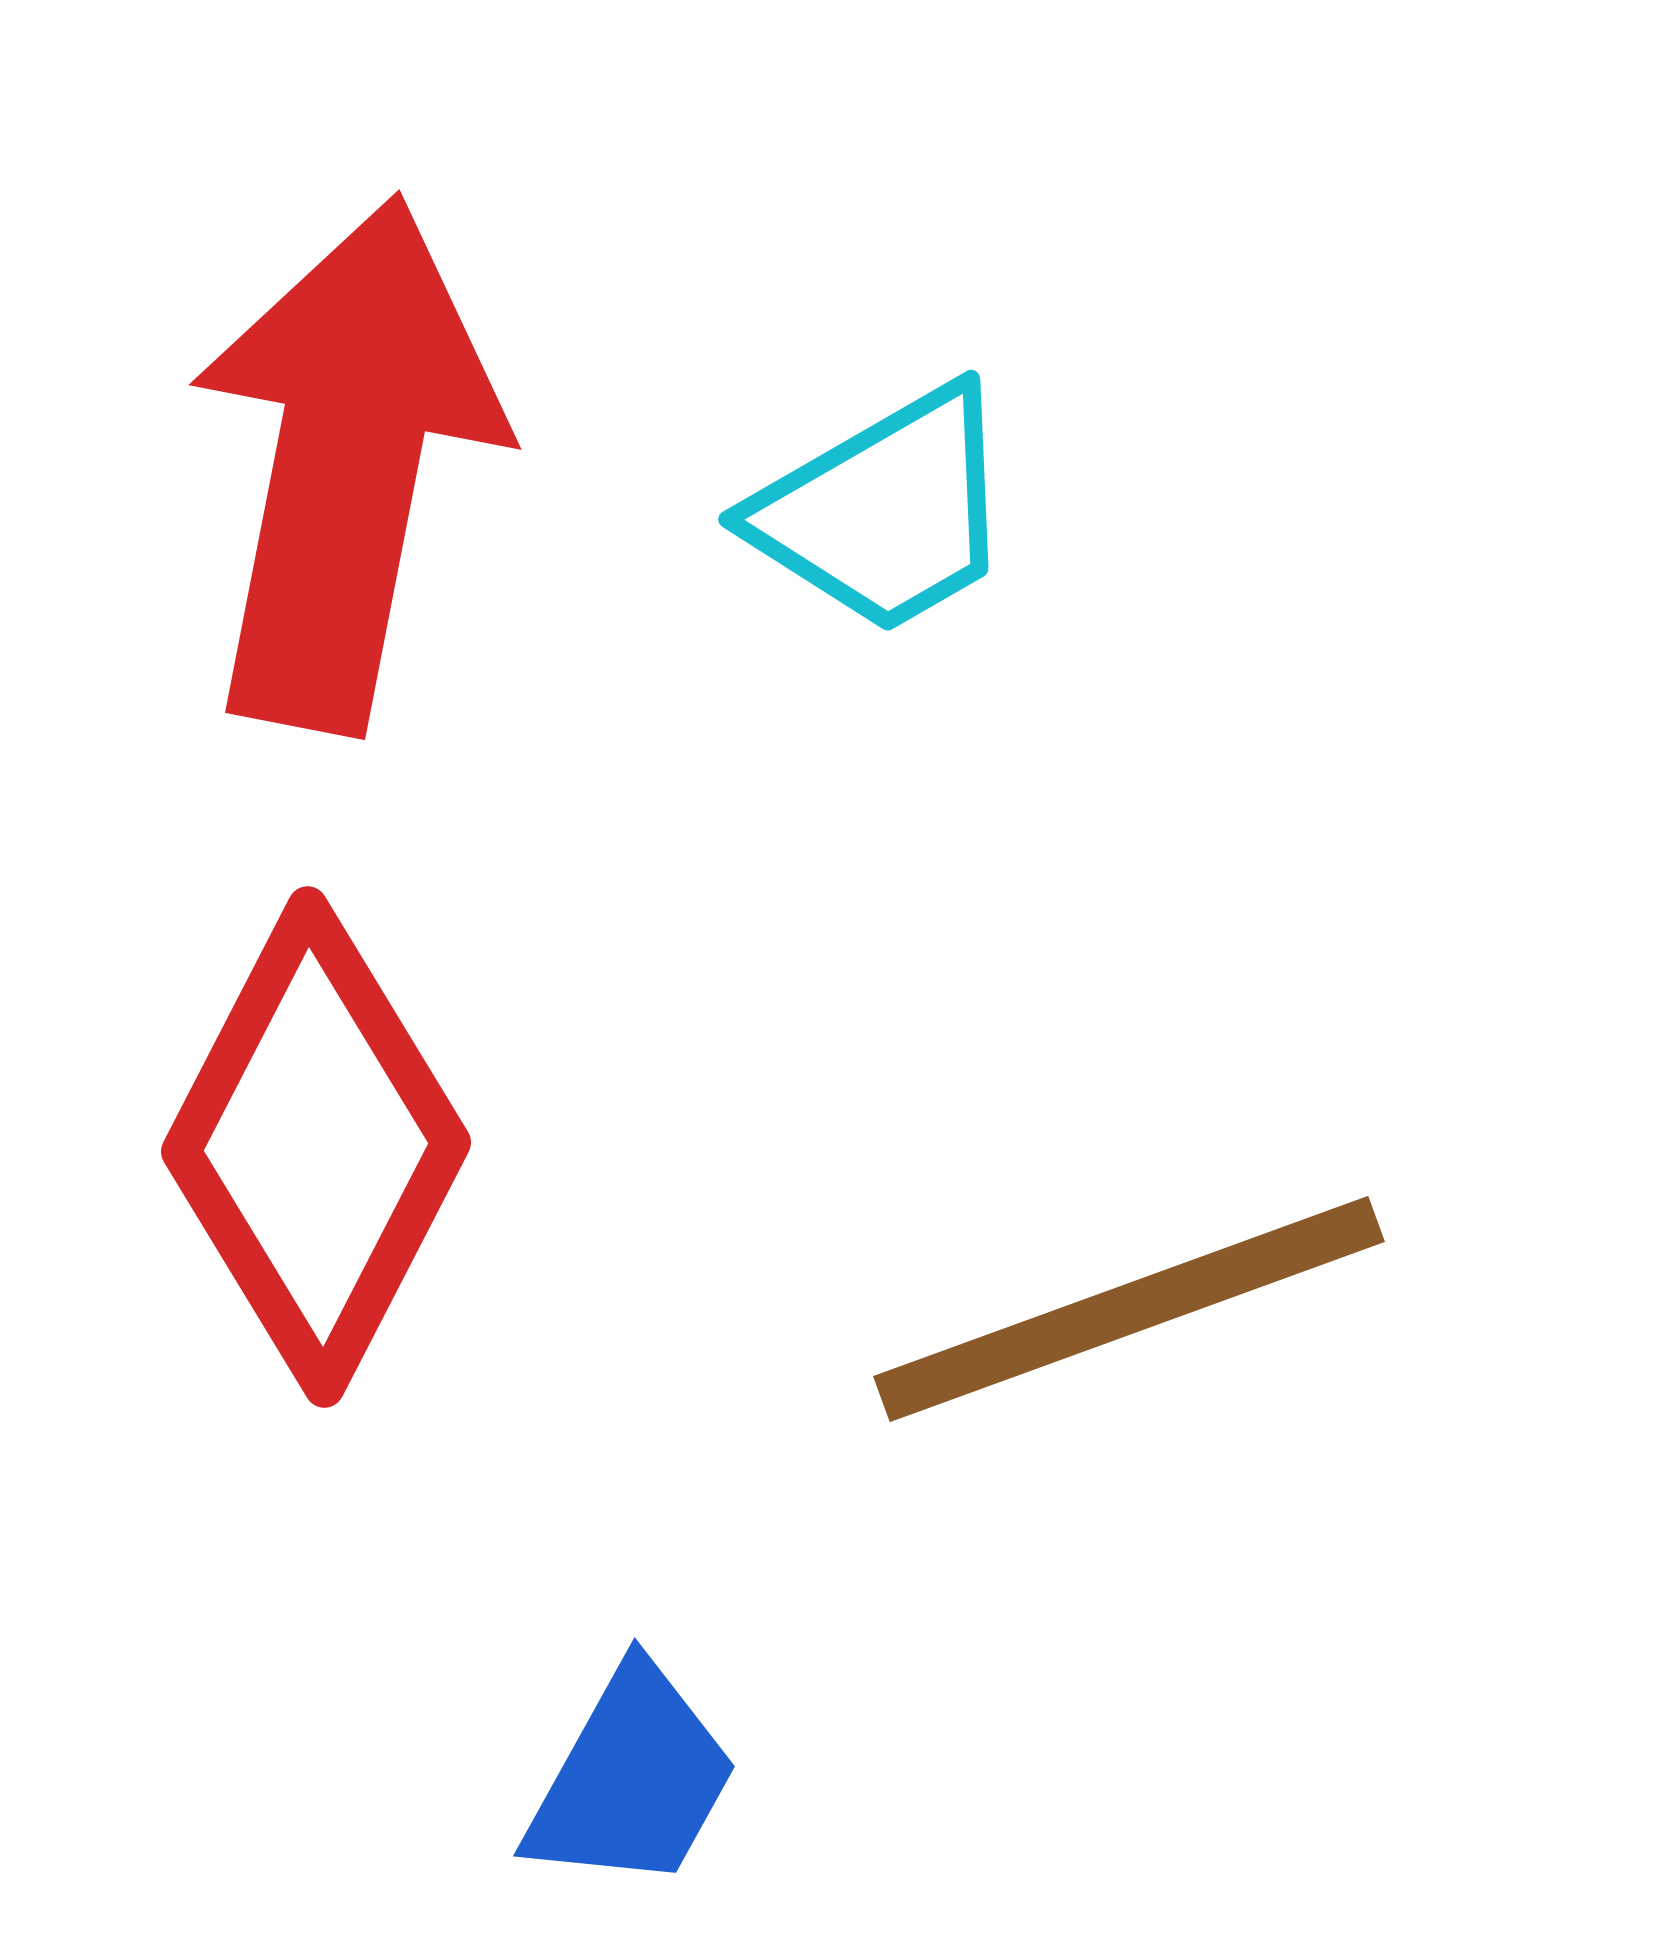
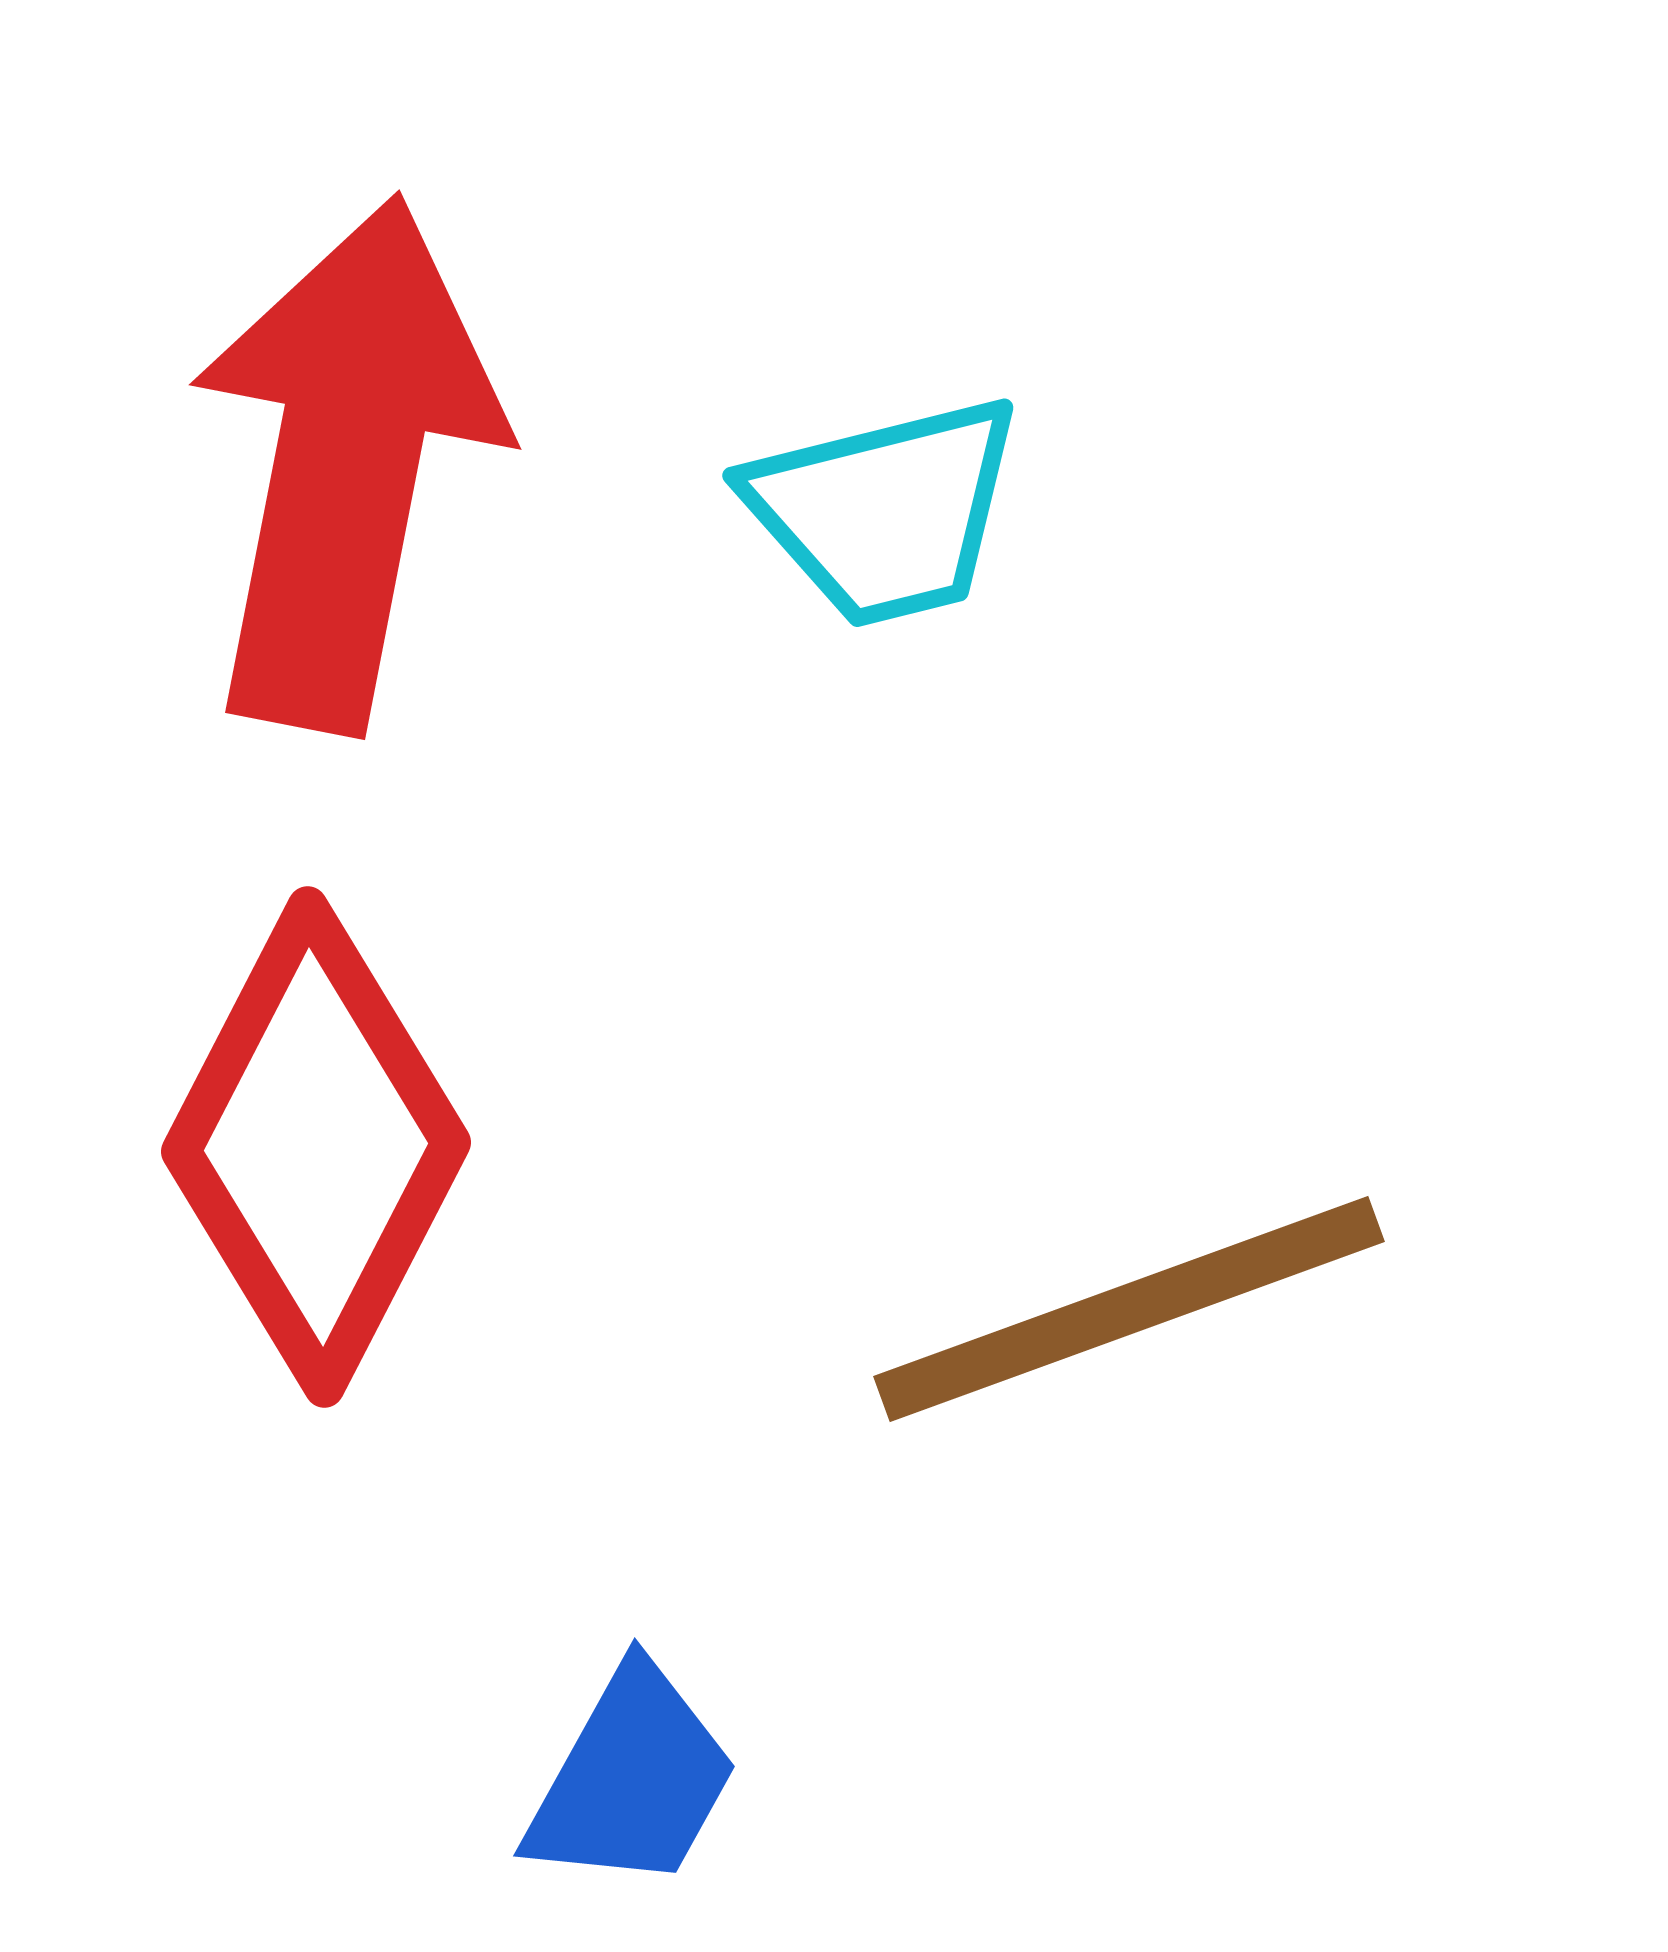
cyan trapezoid: rotated 16 degrees clockwise
